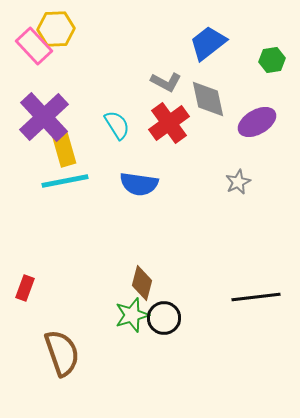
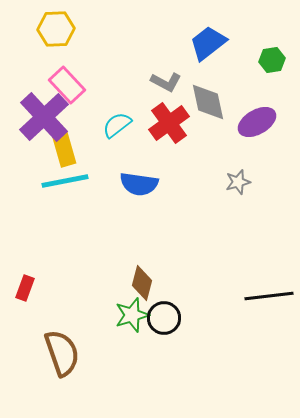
pink rectangle: moved 33 px right, 39 px down
gray diamond: moved 3 px down
cyan semicircle: rotated 96 degrees counterclockwise
gray star: rotated 10 degrees clockwise
black line: moved 13 px right, 1 px up
